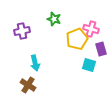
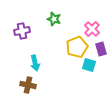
pink cross: moved 1 px right; rotated 28 degrees clockwise
yellow pentagon: moved 8 px down
brown cross: rotated 21 degrees counterclockwise
